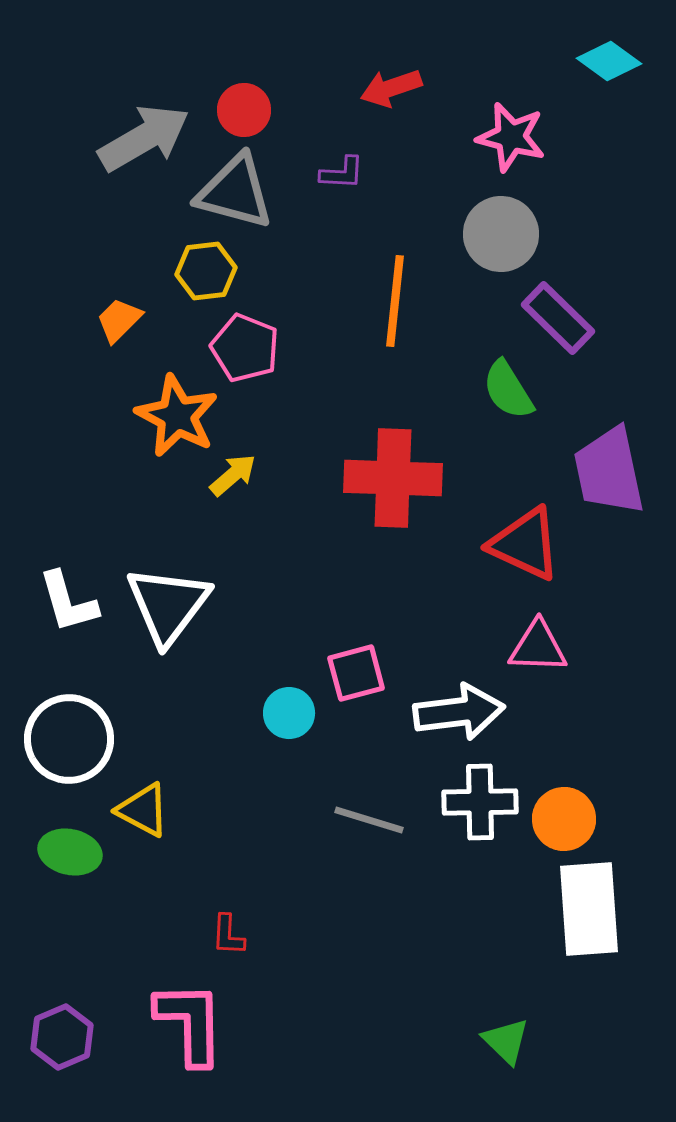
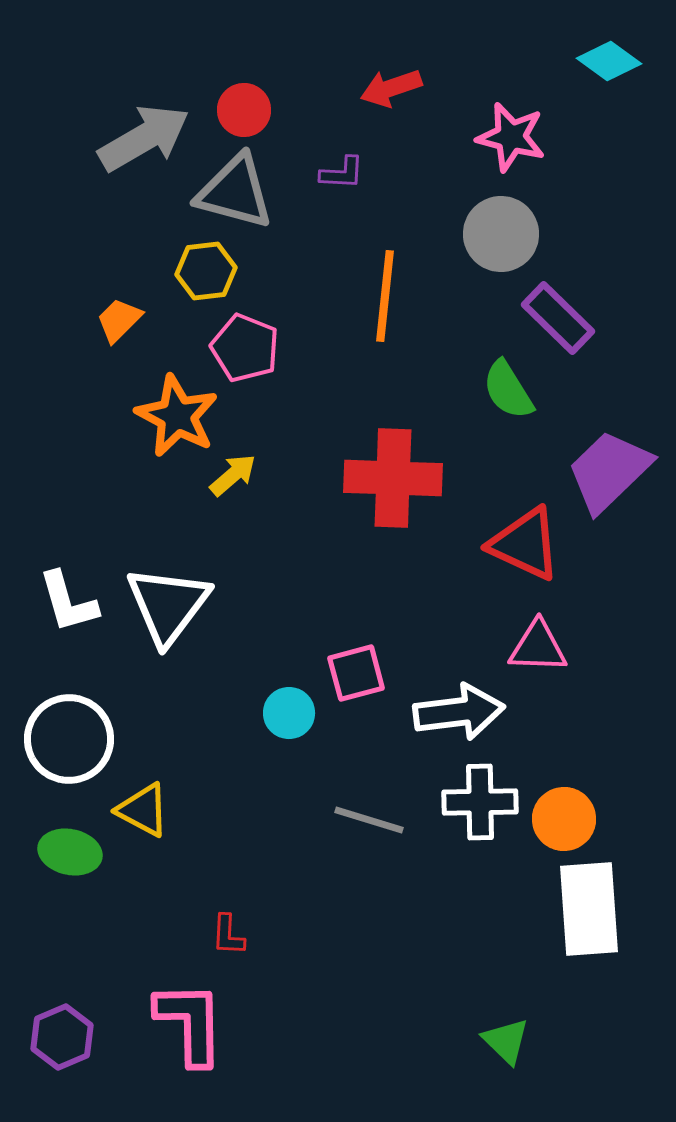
orange line: moved 10 px left, 5 px up
purple trapezoid: rotated 58 degrees clockwise
